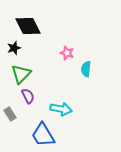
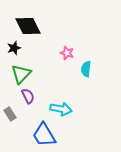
blue trapezoid: moved 1 px right
